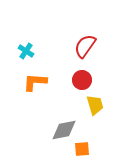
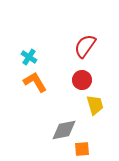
cyan cross: moved 3 px right, 6 px down
orange L-shape: rotated 55 degrees clockwise
